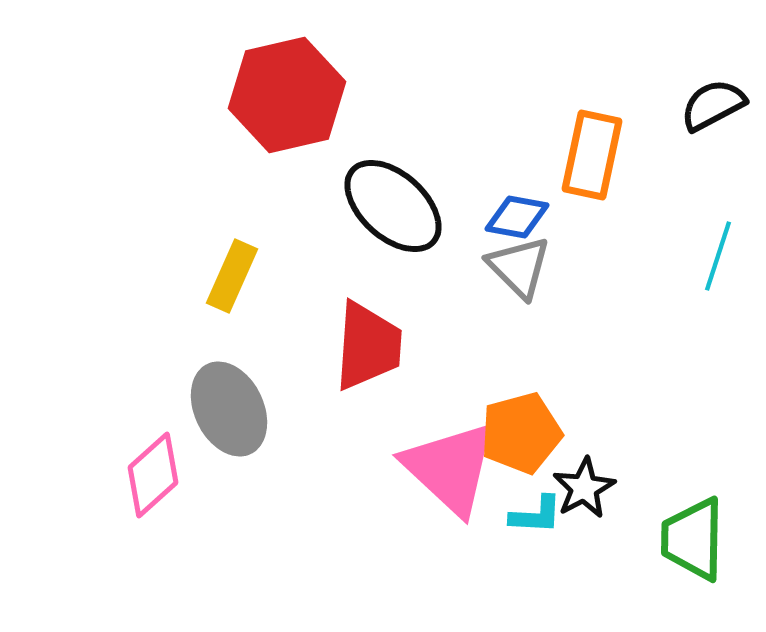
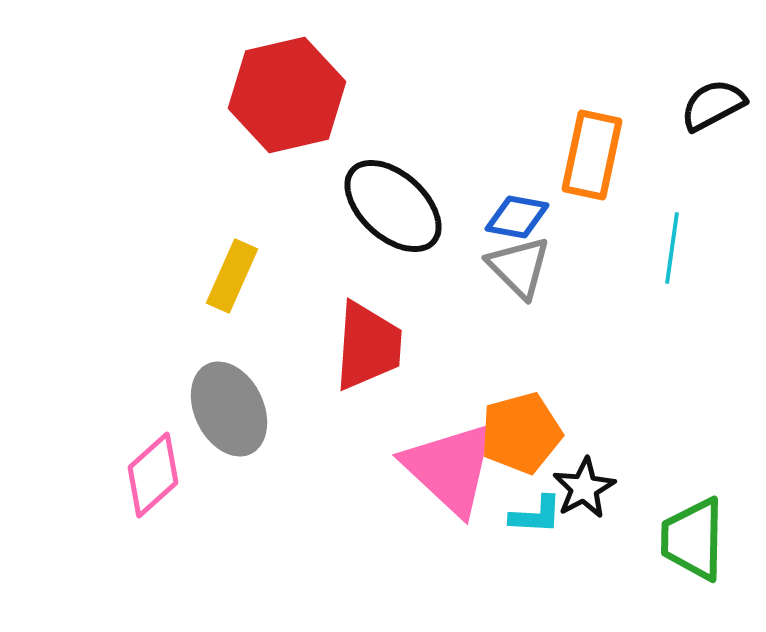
cyan line: moved 46 px left, 8 px up; rotated 10 degrees counterclockwise
